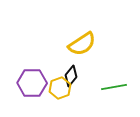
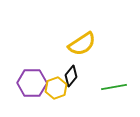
yellow hexagon: moved 4 px left
